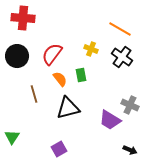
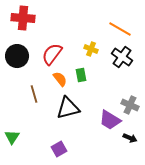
black arrow: moved 12 px up
